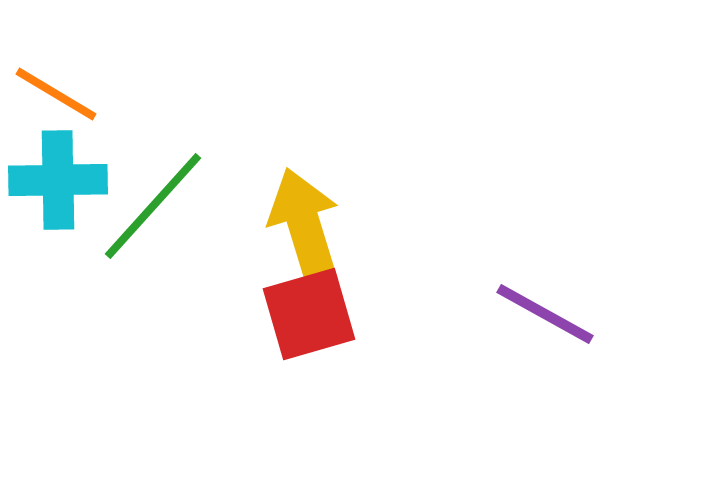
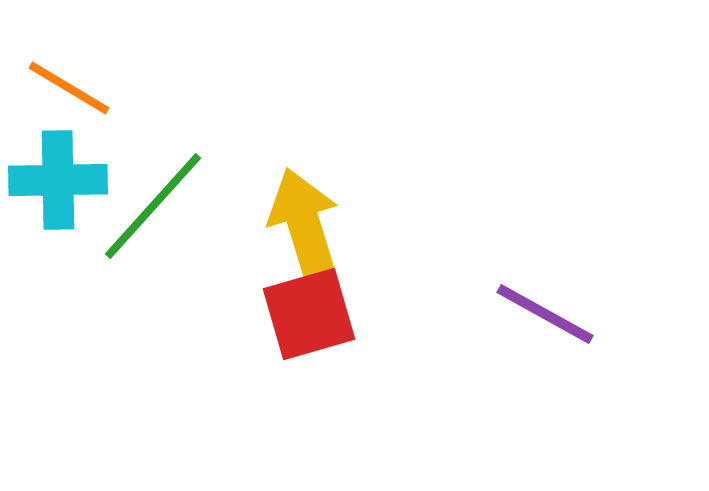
orange line: moved 13 px right, 6 px up
